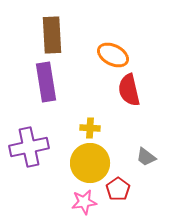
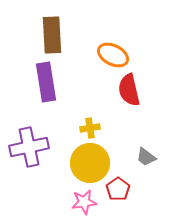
yellow cross: rotated 12 degrees counterclockwise
